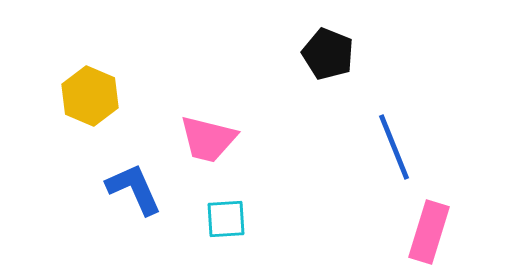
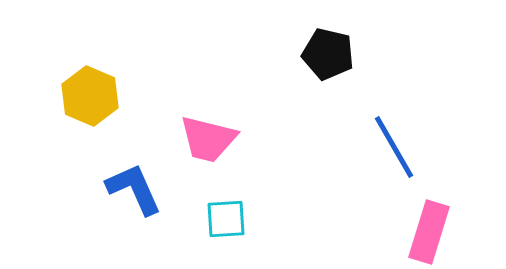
black pentagon: rotated 9 degrees counterclockwise
blue line: rotated 8 degrees counterclockwise
